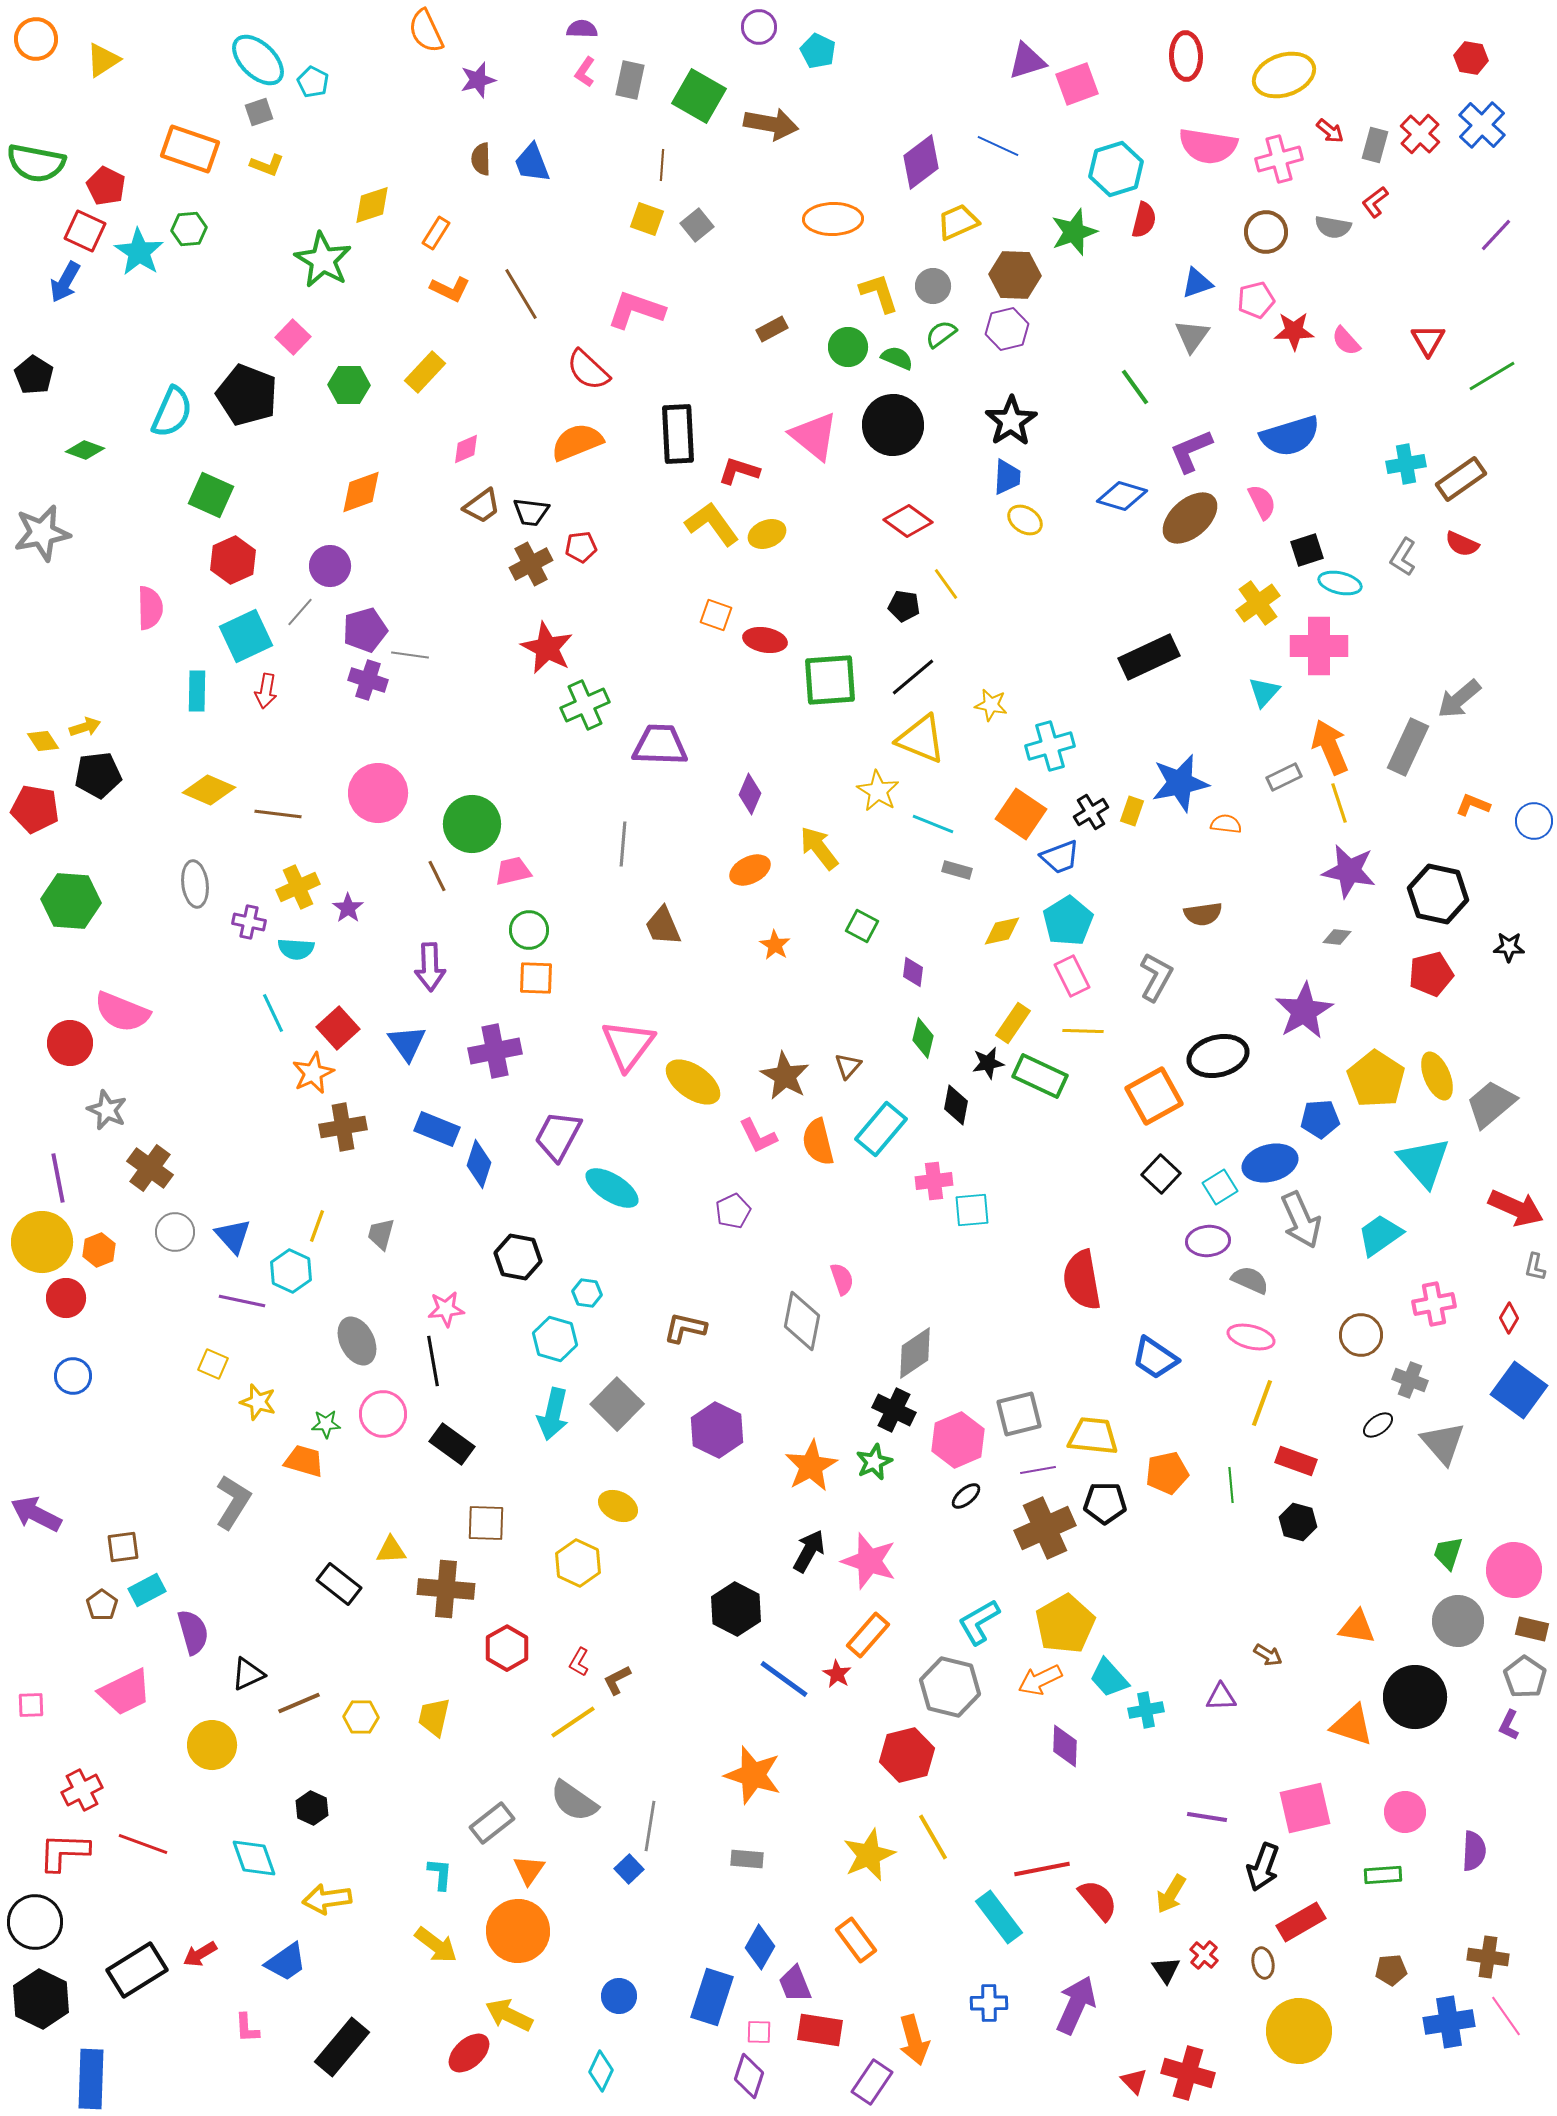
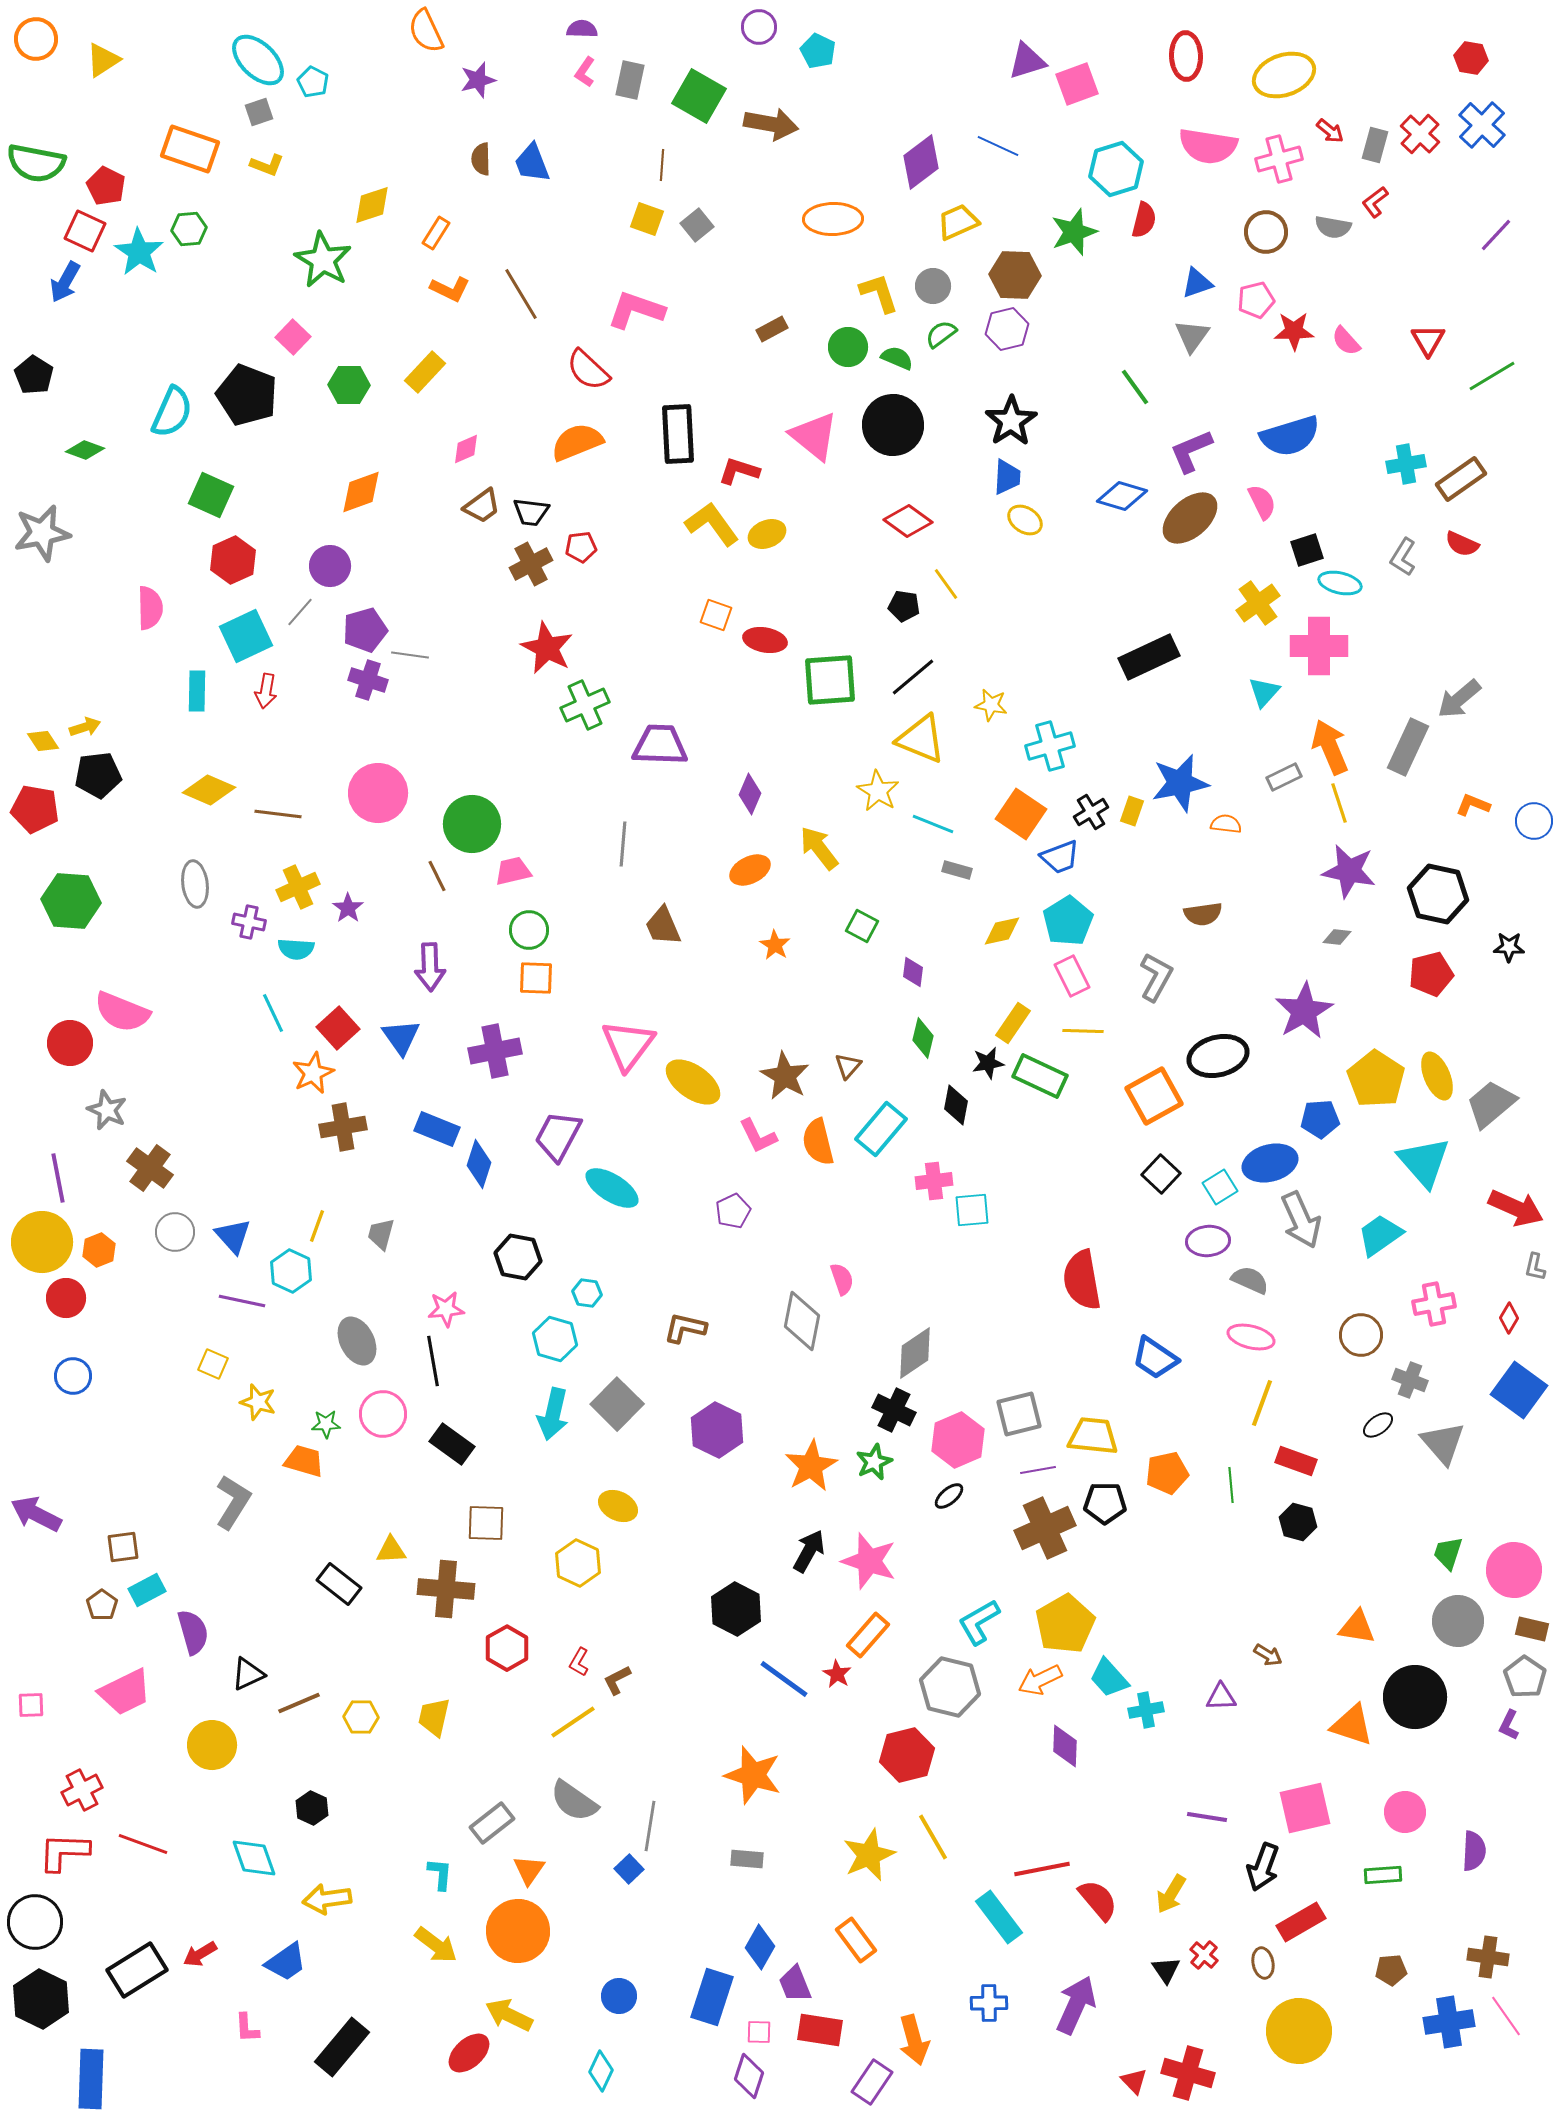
blue triangle at (407, 1043): moved 6 px left, 6 px up
black ellipse at (966, 1496): moved 17 px left
